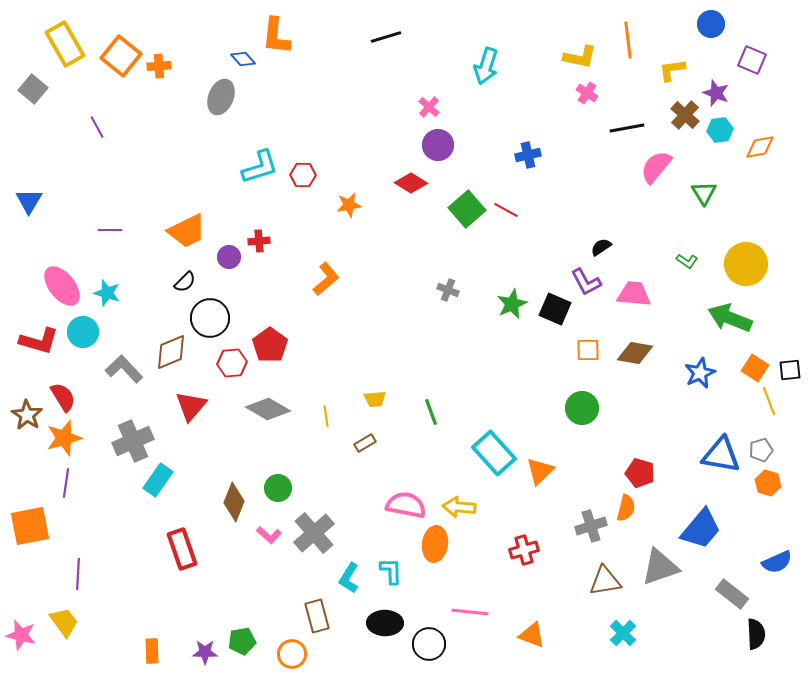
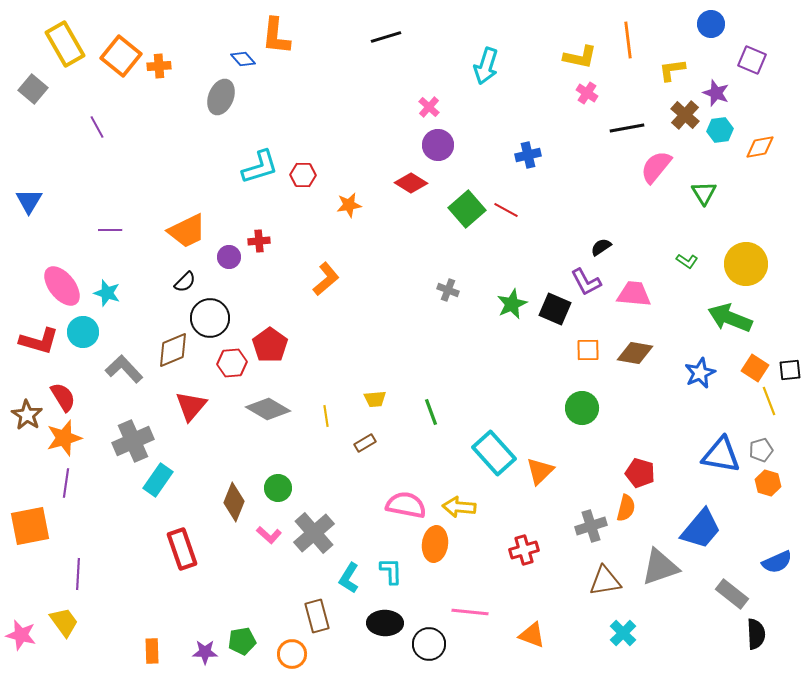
brown diamond at (171, 352): moved 2 px right, 2 px up
